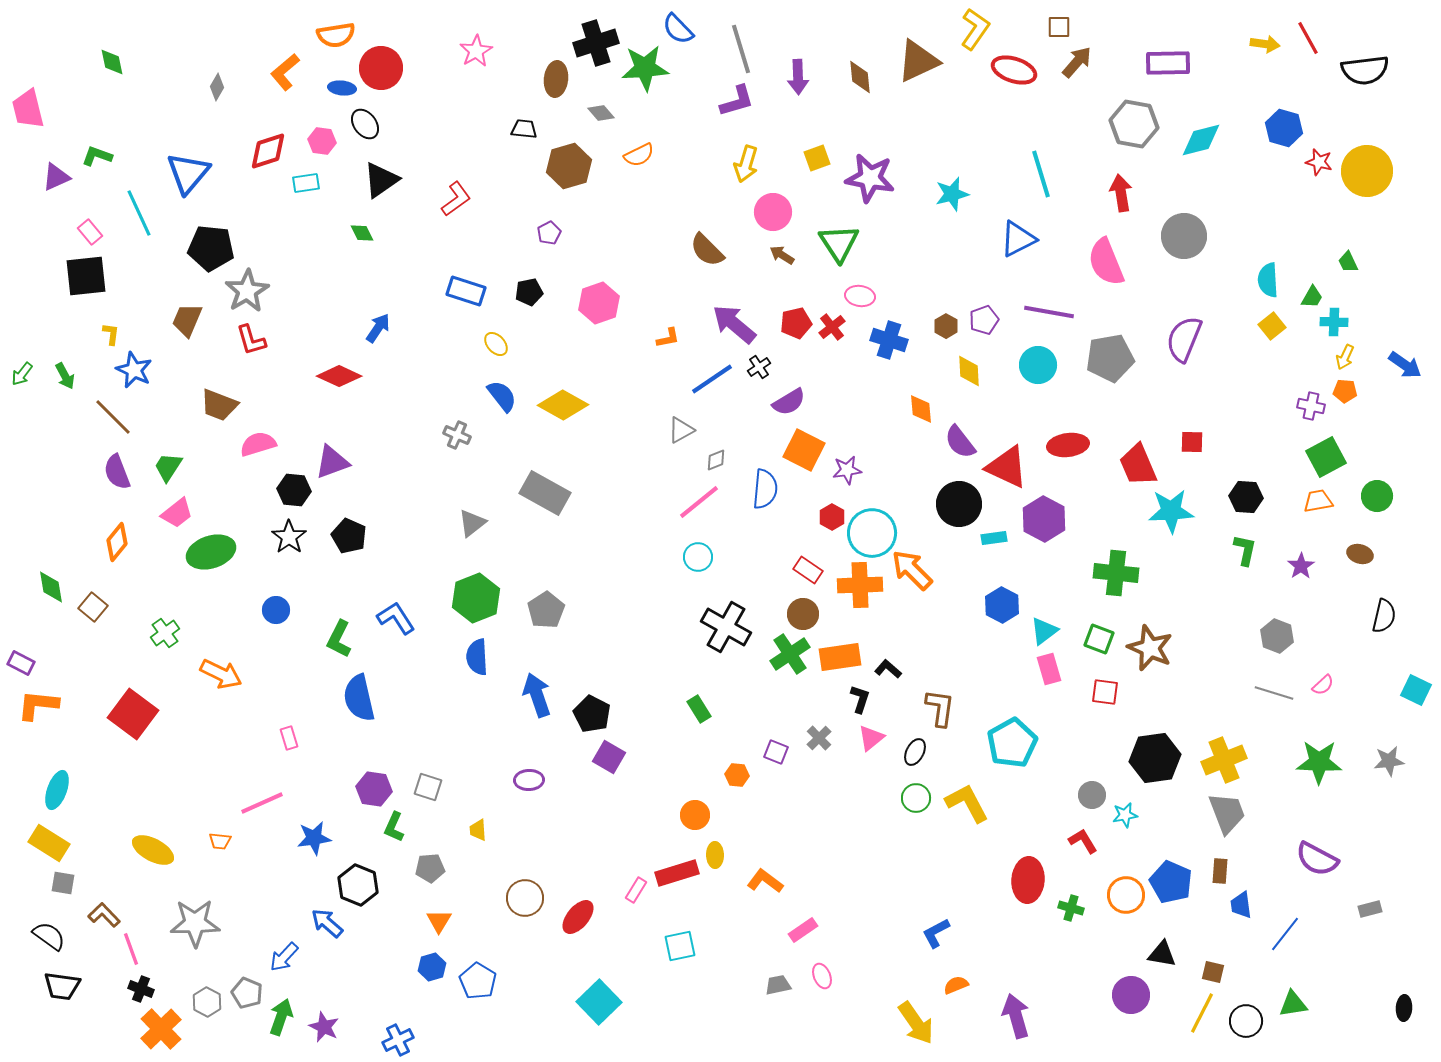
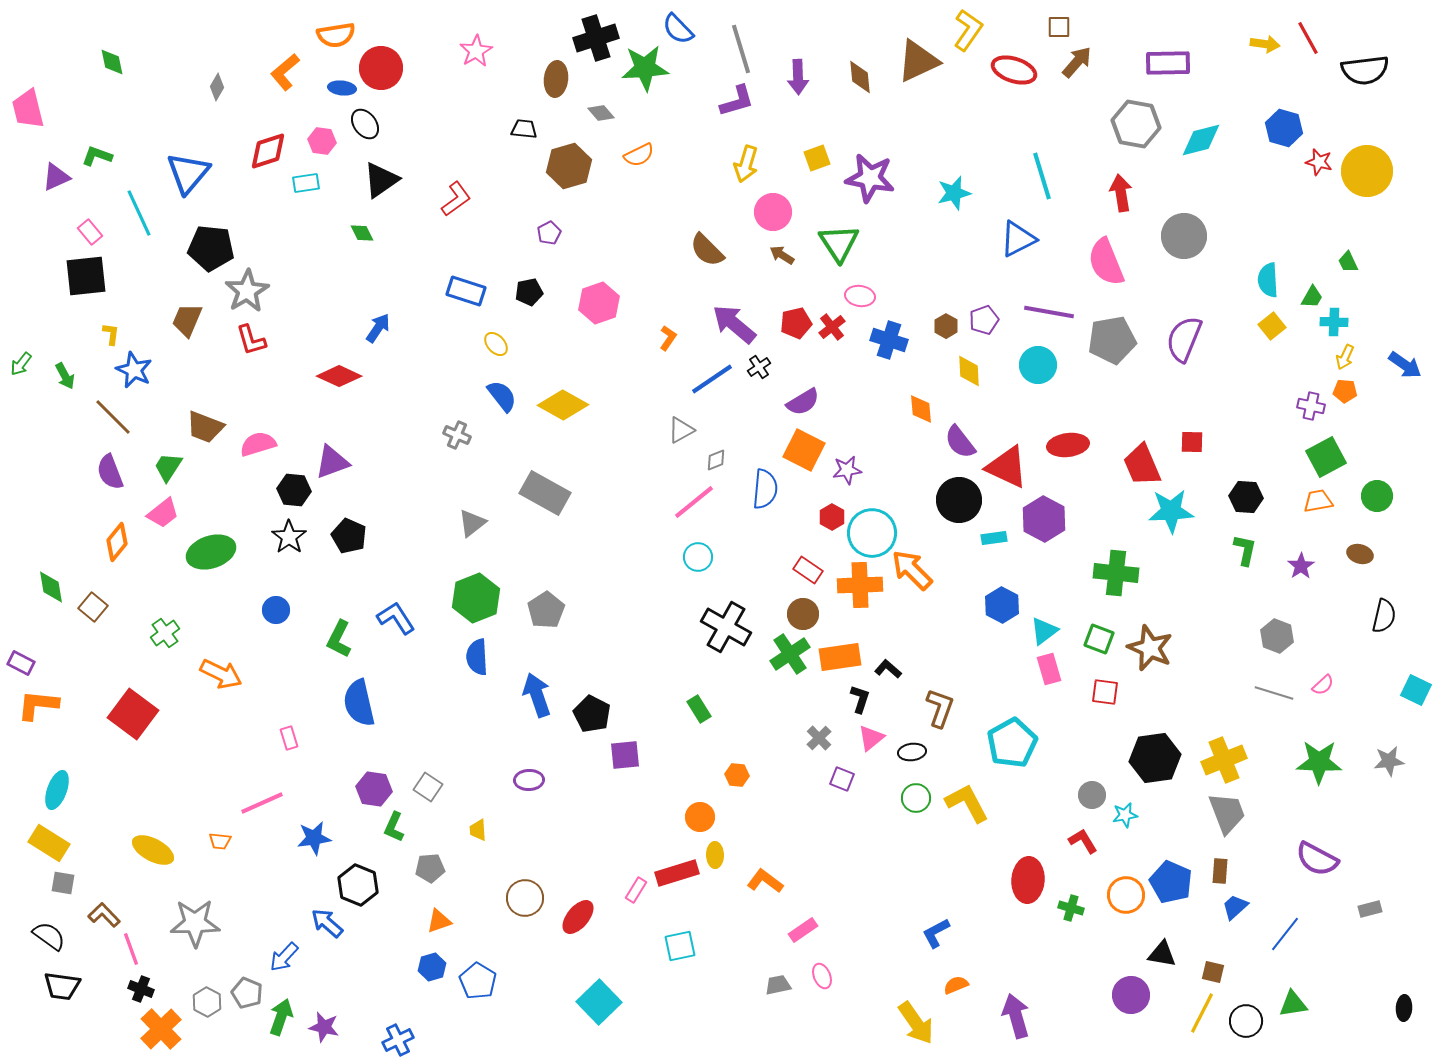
yellow L-shape at (975, 29): moved 7 px left, 1 px down
black cross at (596, 43): moved 5 px up
gray hexagon at (1134, 124): moved 2 px right
cyan line at (1041, 174): moved 1 px right, 2 px down
cyan star at (952, 194): moved 2 px right, 1 px up
orange L-shape at (668, 338): rotated 45 degrees counterclockwise
gray pentagon at (1110, 358): moved 2 px right, 18 px up
green arrow at (22, 374): moved 1 px left, 10 px up
purple semicircle at (789, 402): moved 14 px right
brown trapezoid at (219, 405): moved 14 px left, 22 px down
red trapezoid at (1138, 465): moved 4 px right
purple semicircle at (117, 472): moved 7 px left
pink line at (699, 502): moved 5 px left
black circle at (959, 504): moved 4 px up
pink trapezoid at (177, 513): moved 14 px left
blue semicircle at (359, 698): moved 5 px down
brown L-shape at (940, 708): rotated 12 degrees clockwise
purple square at (776, 752): moved 66 px right, 27 px down
black ellipse at (915, 752): moved 3 px left; rotated 56 degrees clockwise
purple square at (609, 757): moved 16 px right, 2 px up; rotated 36 degrees counterclockwise
gray square at (428, 787): rotated 16 degrees clockwise
orange circle at (695, 815): moved 5 px right, 2 px down
blue trapezoid at (1241, 905): moved 6 px left, 2 px down; rotated 56 degrees clockwise
orange triangle at (439, 921): rotated 40 degrees clockwise
purple star at (324, 1027): rotated 12 degrees counterclockwise
